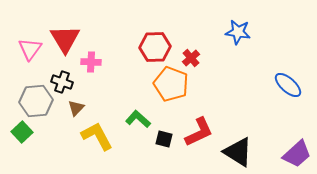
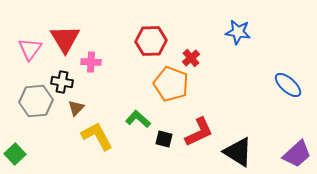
red hexagon: moved 4 px left, 6 px up
black cross: rotated 10 degrees counterclockwise
green square: moved 7 px left, 22 px down
